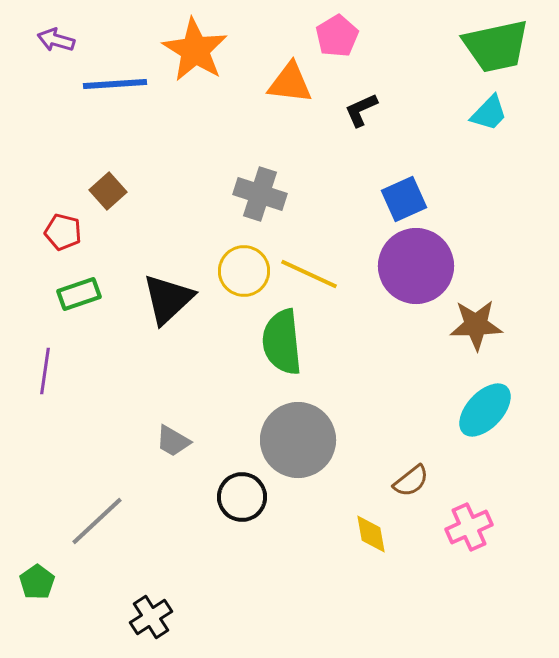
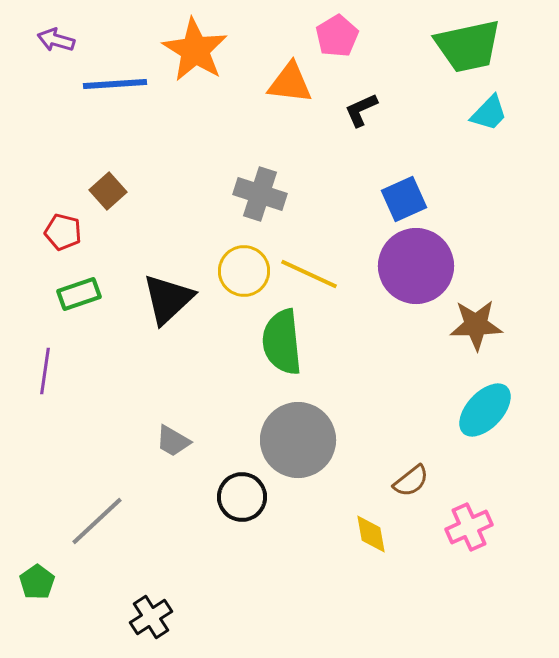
green trapezoid: moved 28 px left
